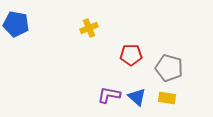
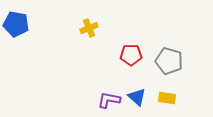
gray pentagon: moved 7 px up
purple L-shape: moved 5 px down
